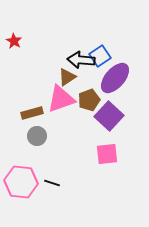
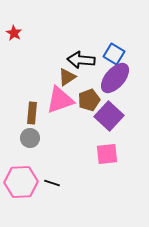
red star: moved 8 px up
blue square: moved 14 px right, 2 px up; rotated 25 degrees counterclockwise
pink triangle: moved 1 px left, 1 px down
brown rectangle: rotated 70 degrees counterclockwise
gray circle: moved 7 px left, 2 px down
pink hexagon: rotated 8 degrees counterclockwise
